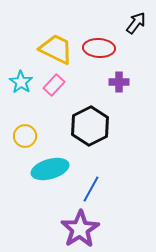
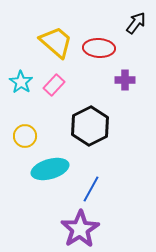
yellow trapezoid: moved 7 px up; rotated 15 degrees clockwise
purple cross: moved 6 px right, 2 px up
